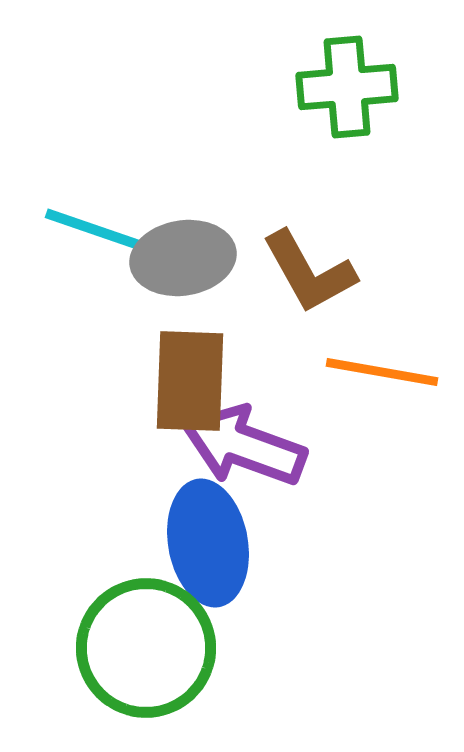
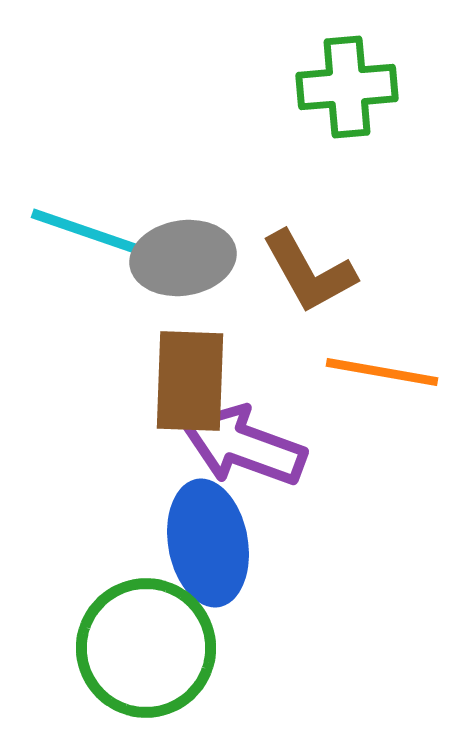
cyan line: moved 14 px left
